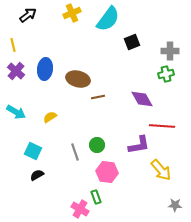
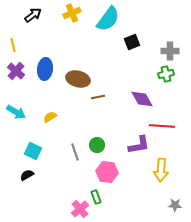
black arrow: moved 5 px right
yellow arrow: rotated 45 degrees clockwise
black semicircle: moved 10 px left
pink cross: rotated 18 degrees clockwise
